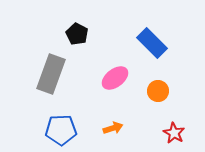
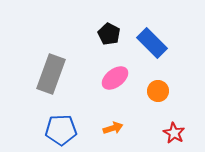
black pentagon: moved 32 px right
